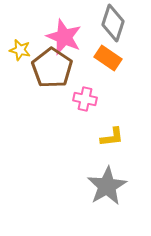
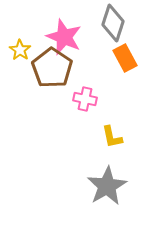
yellow star: rotated 20 degrees clockwise
orange rectangle: moved 17 px right; rotated 28 degrees clockwise
yellow L-shape: rotated 85 degrees clockwise
